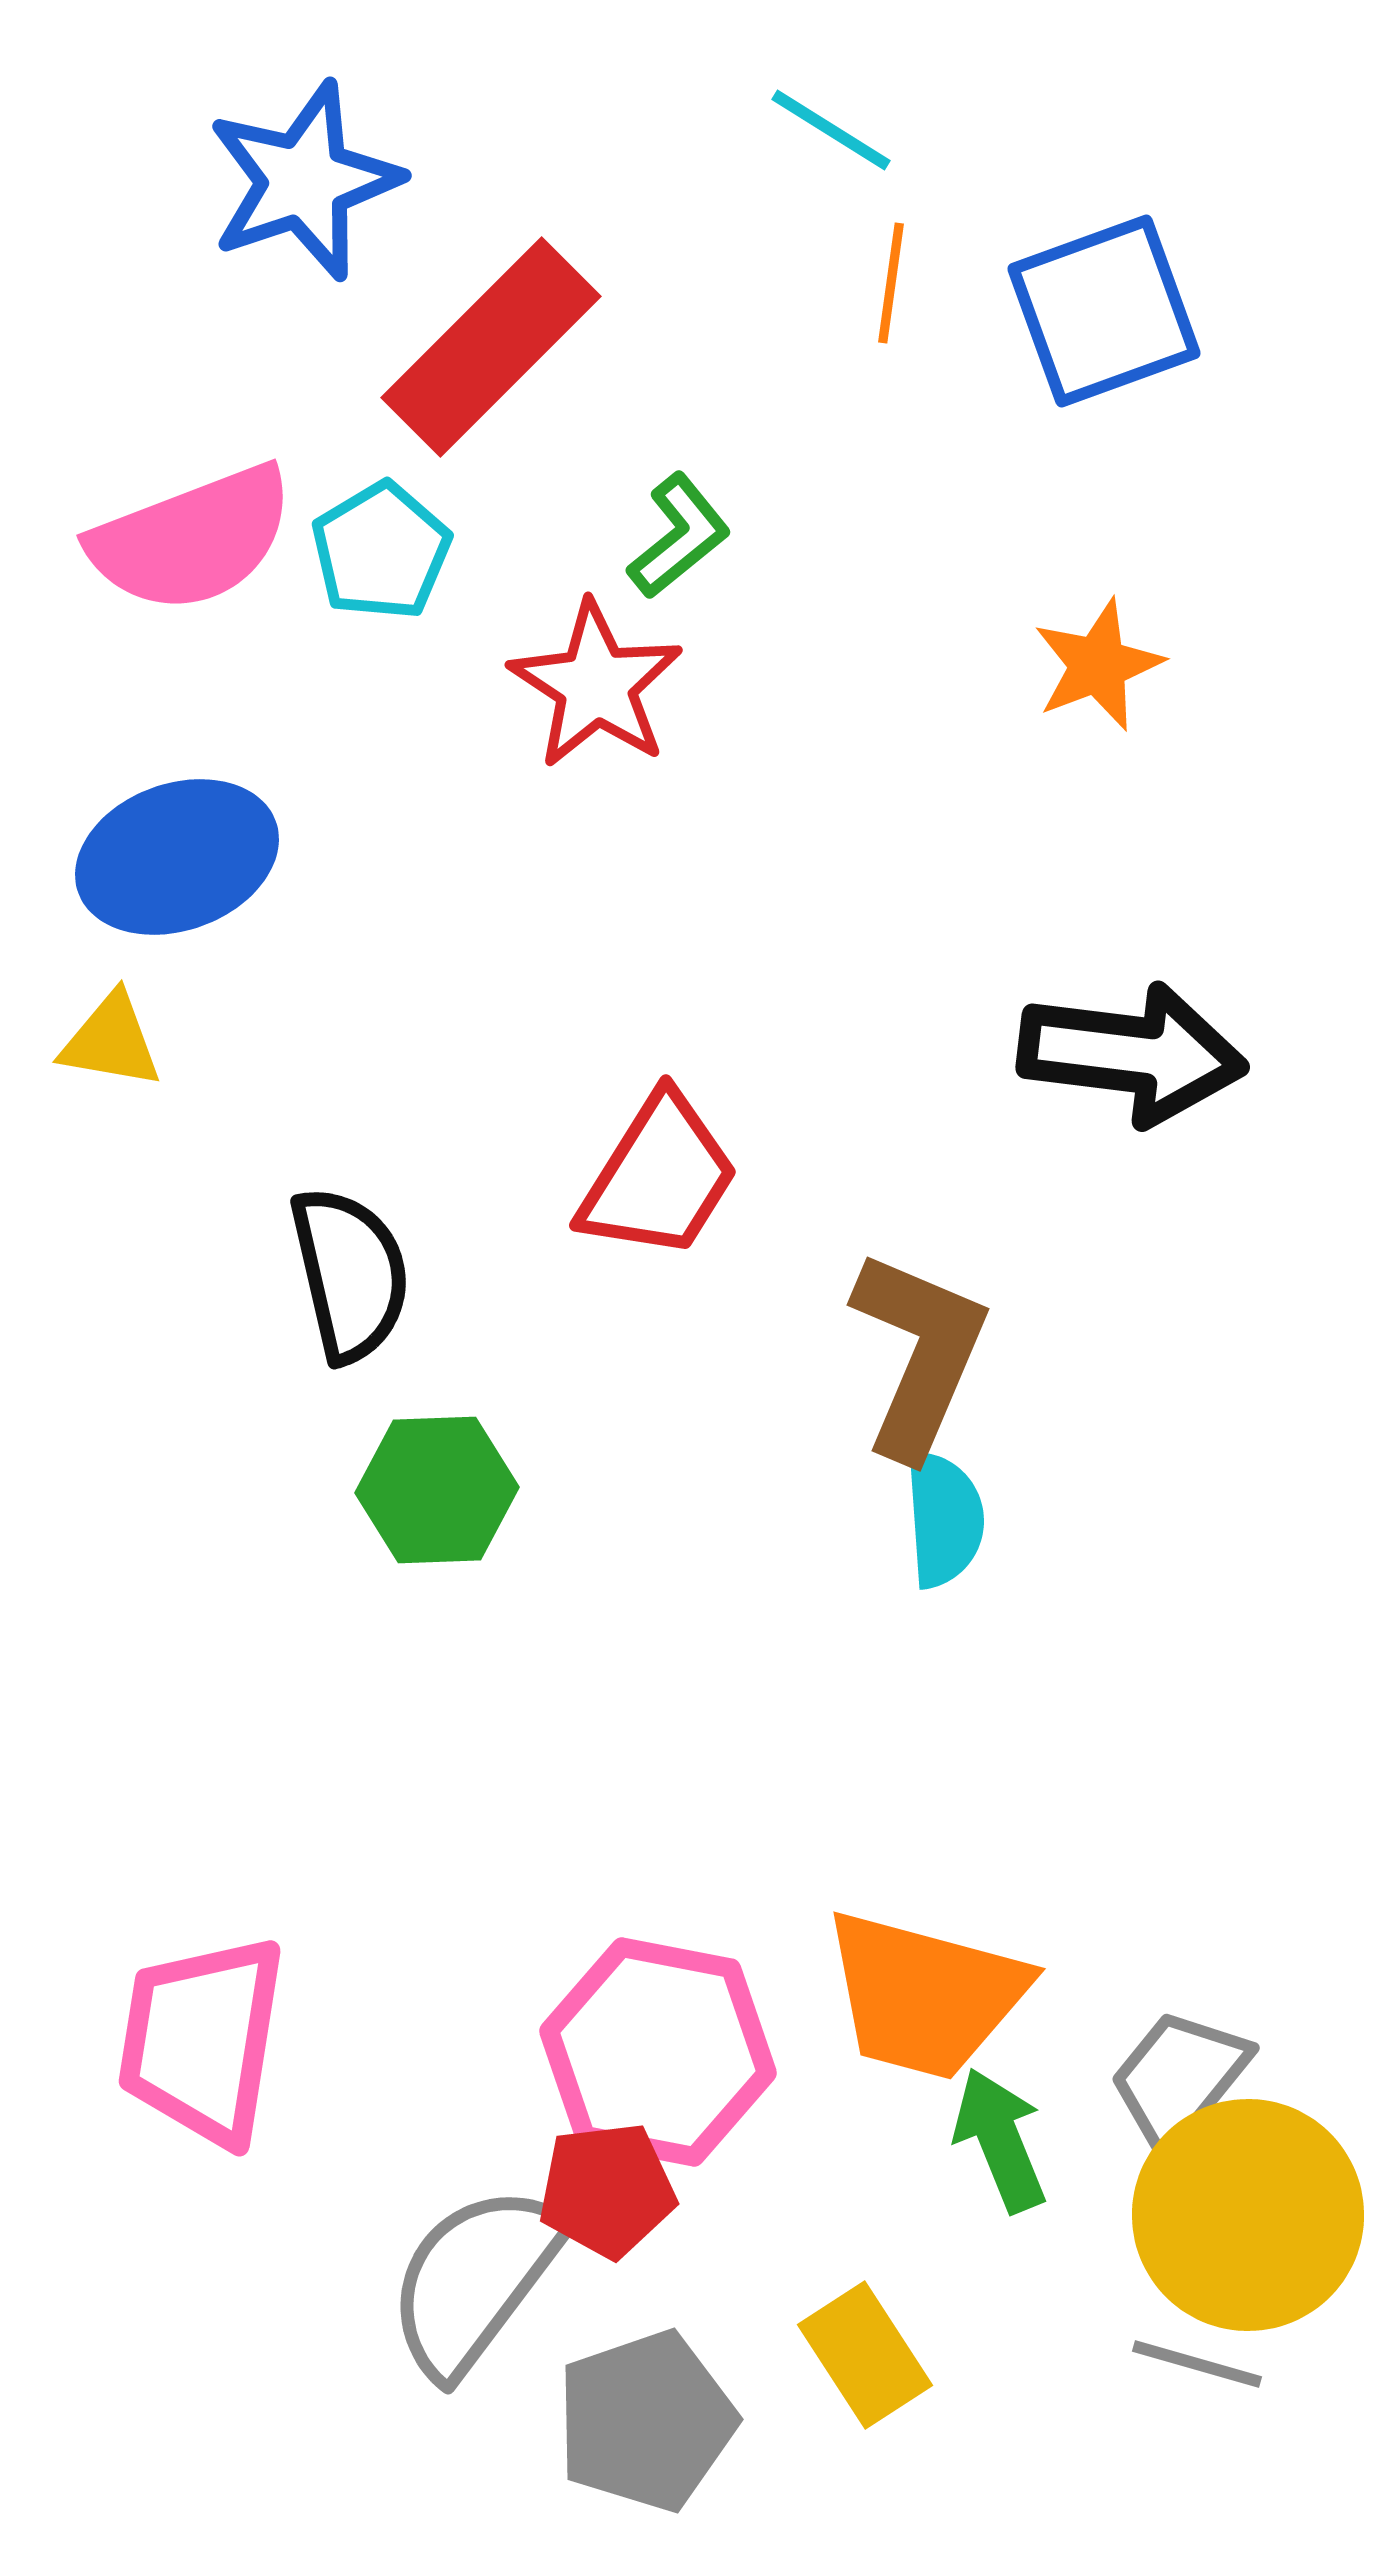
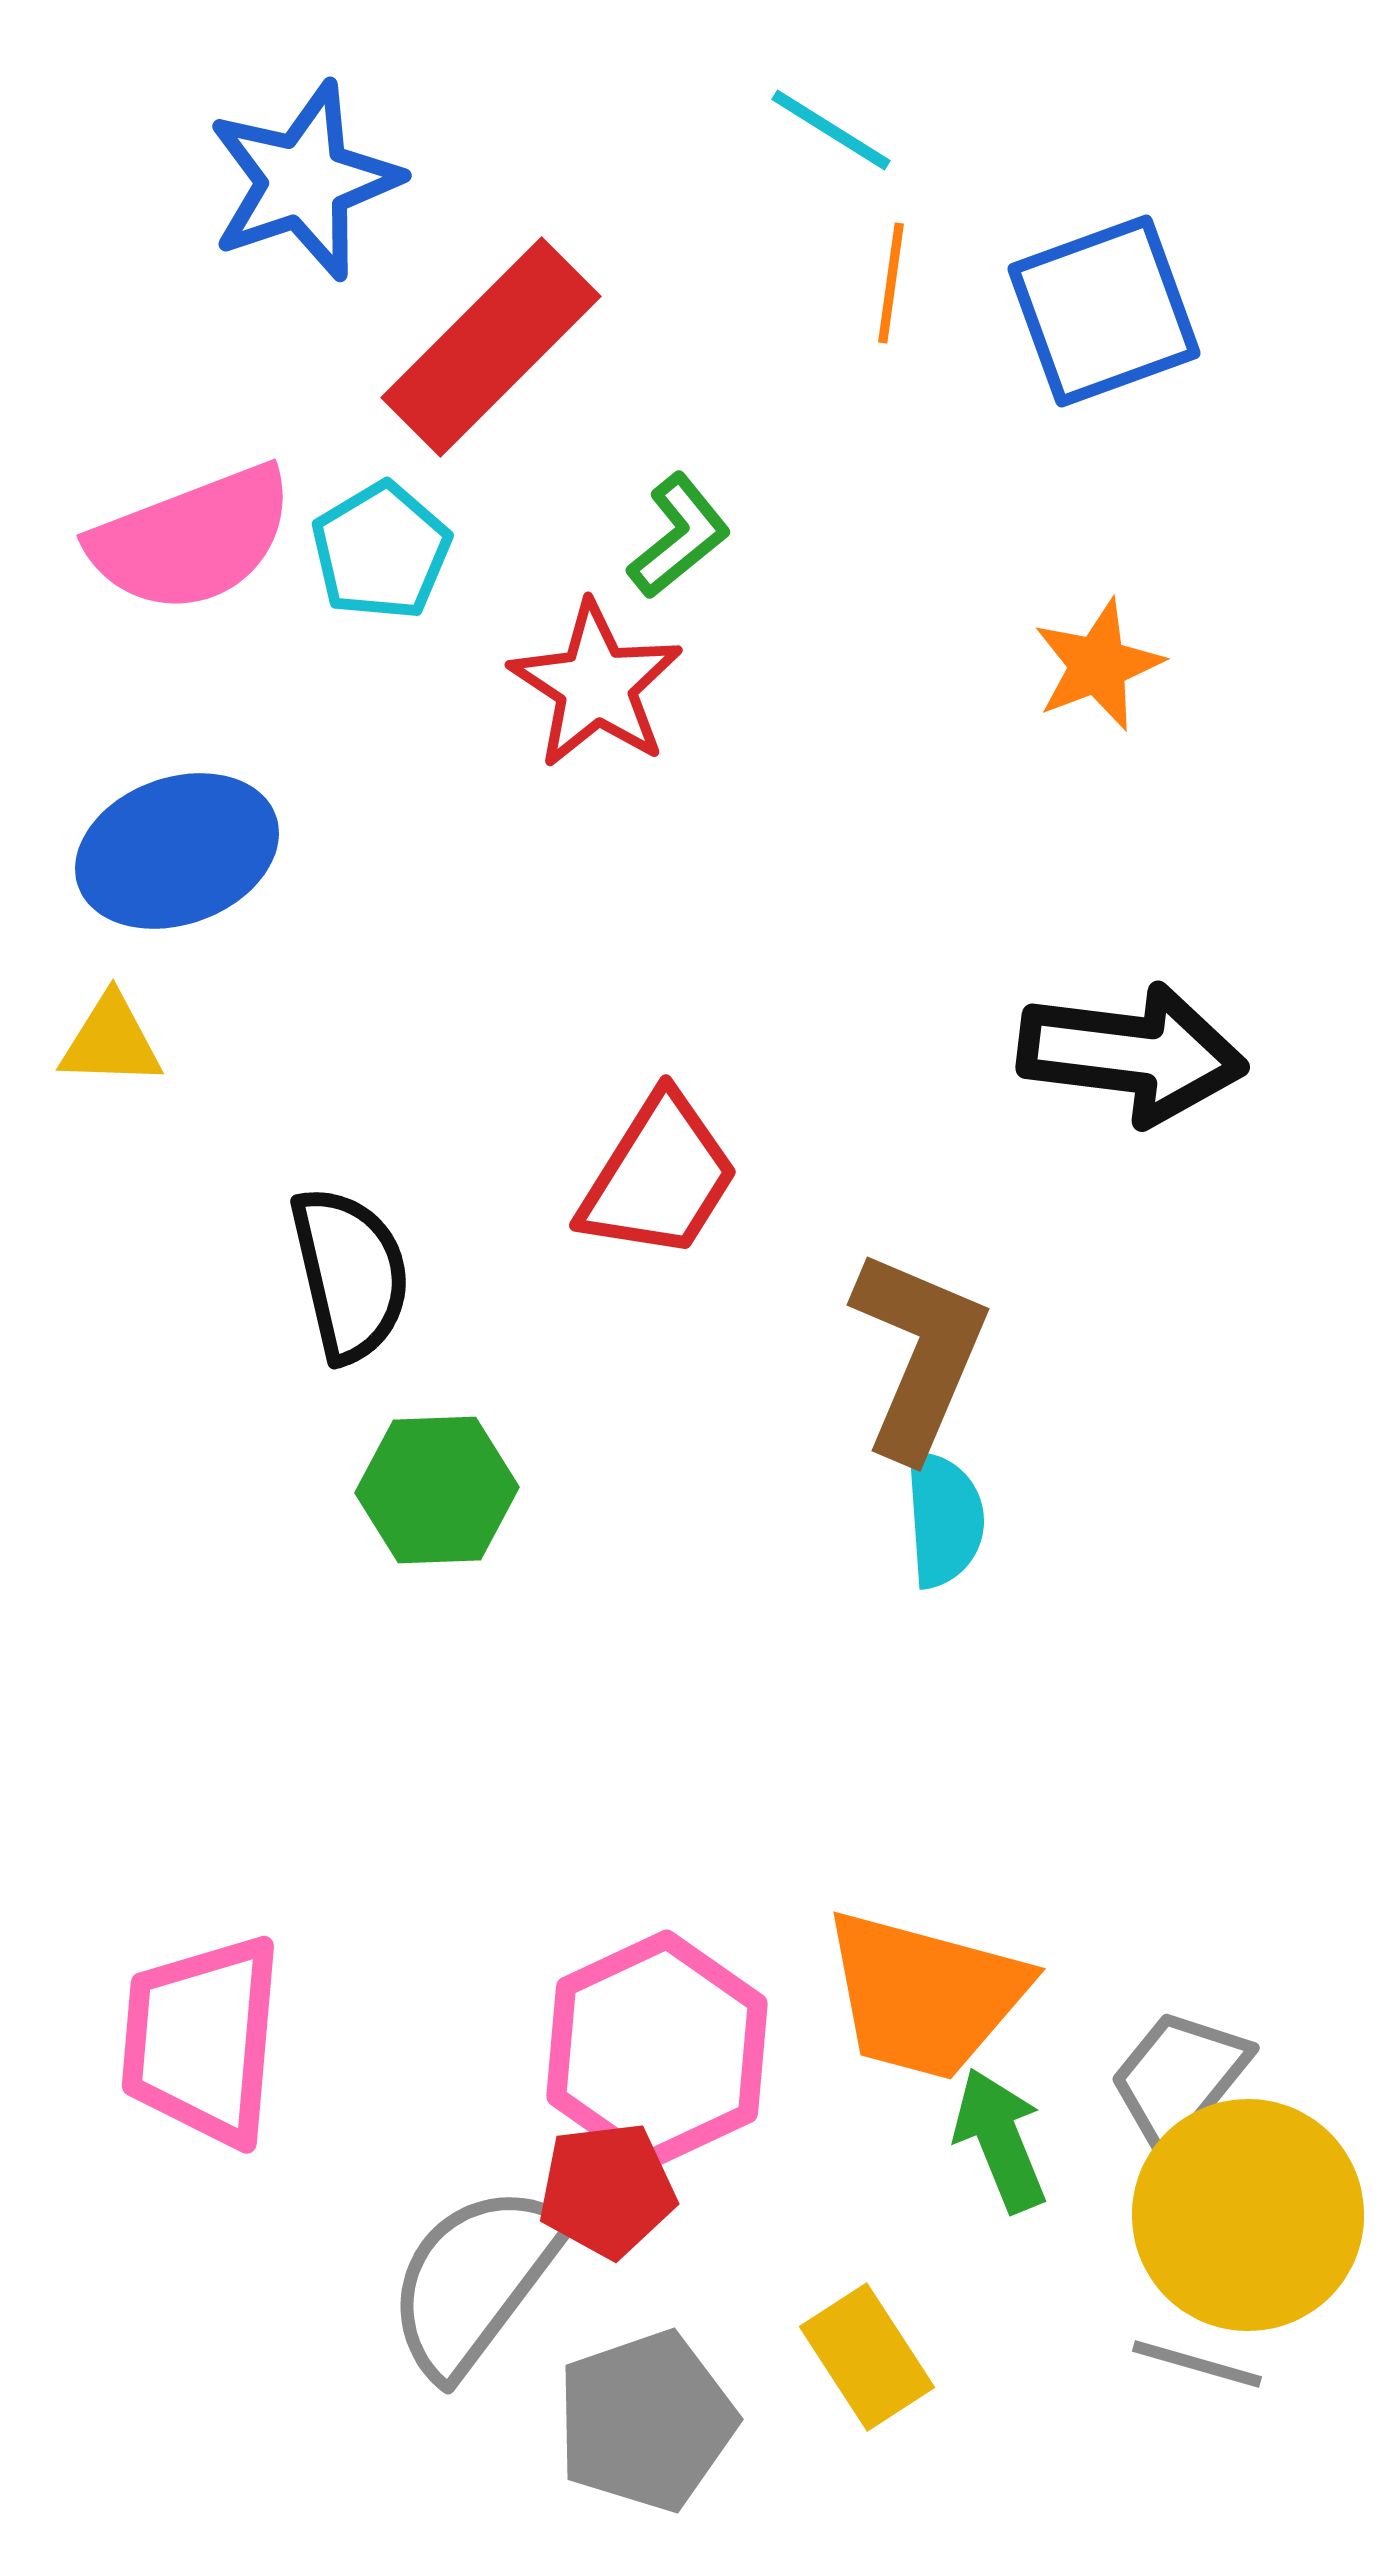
blue ellipse: moved 6 px up
yellow triangle: rotated 8 degrees counterclockwise
pink trapezoid: rotated 4 degrees counterclockwise
pink hexagon: moved 1 px left, 2 px up; rotated 24 degrees clockwise
yellow rectangle: moved 2 px right, 2 px down
